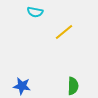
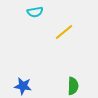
cyan semicircle: rotated 21 degrees counterclockwise
blue star: moved 1 px right
